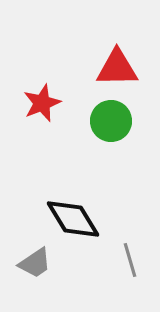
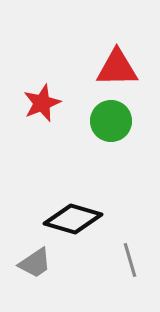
black diamond: rotated 42 degrees counterclockwise
